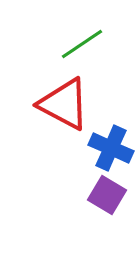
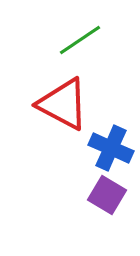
green line: moved 2 px left, 4 px up
red triangle: moved 1 px left
